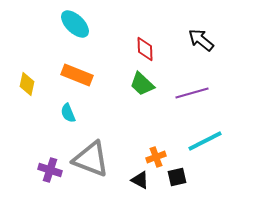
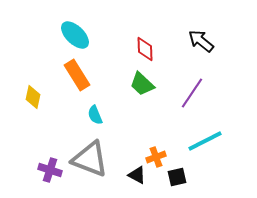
cyan ellipse: moved 11 px down
black arrow: moved 1 px down
orange rectangle: rotated 36 degrees clockwise
yellow diamond: moved 6 px right, 13 px down
purple line: rotated 40 degrees counterclockwise
cyan semicircle: moved 27 px right, 2 px down
gray triangle: moved 1 px left
black triangle: moved 3 px left, 5 px up
